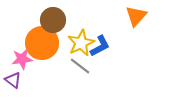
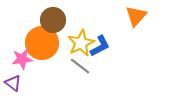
purple triangle: moved 3 px down
